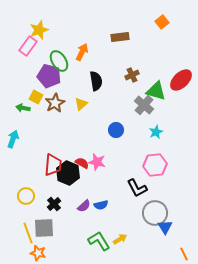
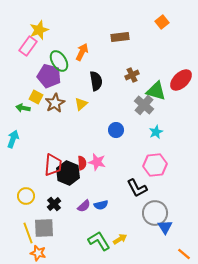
red semicircle: rotated 56 degrees clockwise
orange line: rotated 24 degrees counterclockwise
